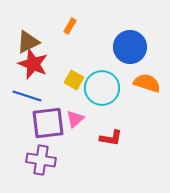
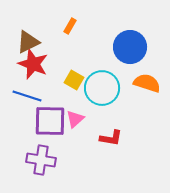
purple square: moved 2 px right, 2 px up; rotated 8 degrees clockwise
